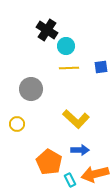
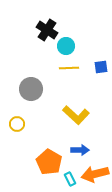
yellow L-shape: moved 4 px up
cyan rectangle: moved 1 px up
